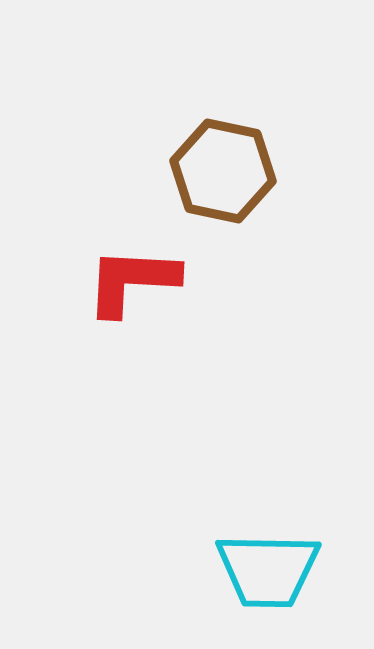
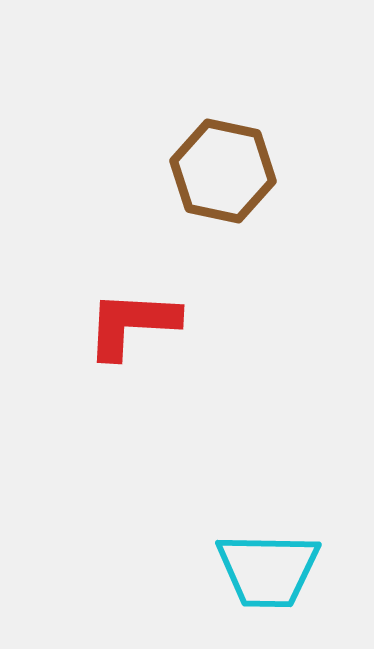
red L-shape: moved 43 px down
